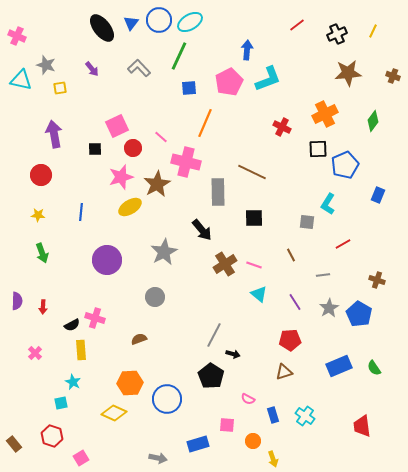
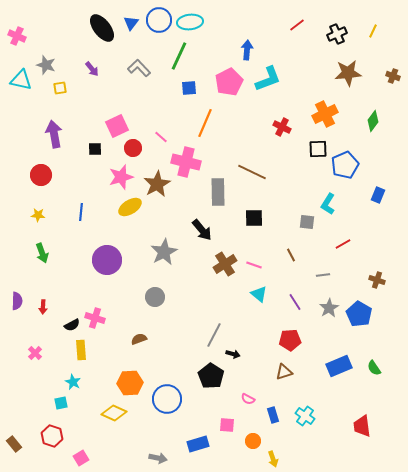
cyan ellipse at (190, 22): rotated 25 degrees clockwise
